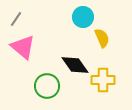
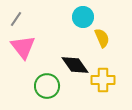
pink triangle: rotated 12 degrees clockwise
